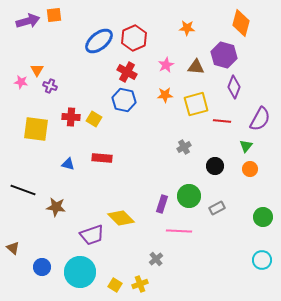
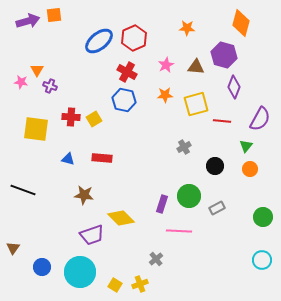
yellow square at (94, 119): rotated 28 degrees clockwise
blue triangle at (68, 164): moved 5 px up
brown star at (56, 207): moved 28 px right, 12 px up
brown triangle at (13, 248): rotated 24 degrees clockwise
